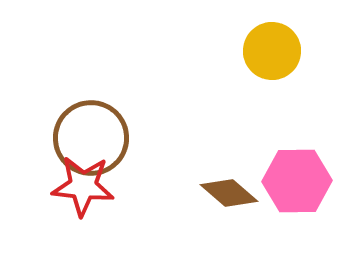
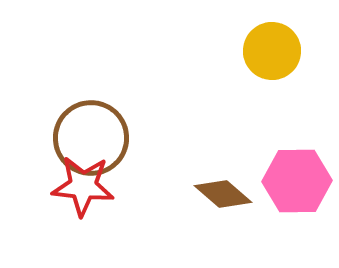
brown diamond: moved 6 px left, 1 px down
